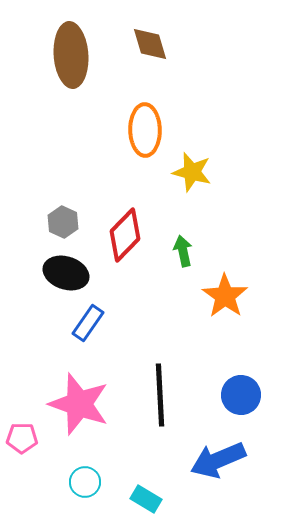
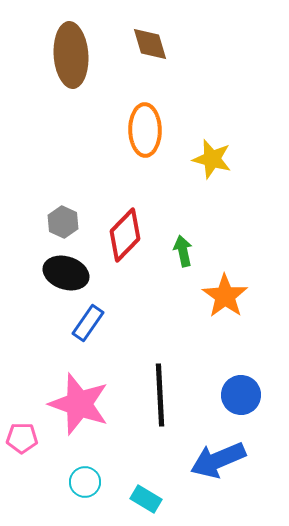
yellow star: moved 20 px right, 13 px up
